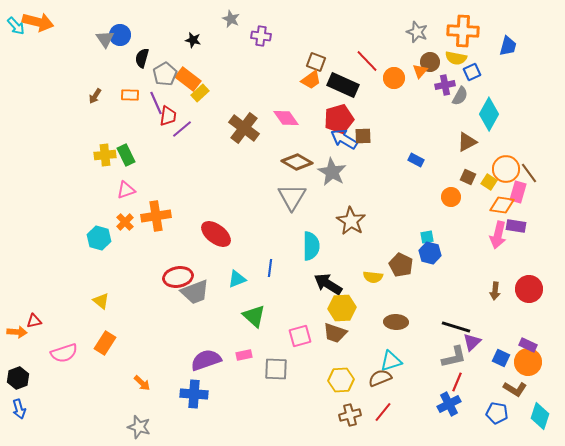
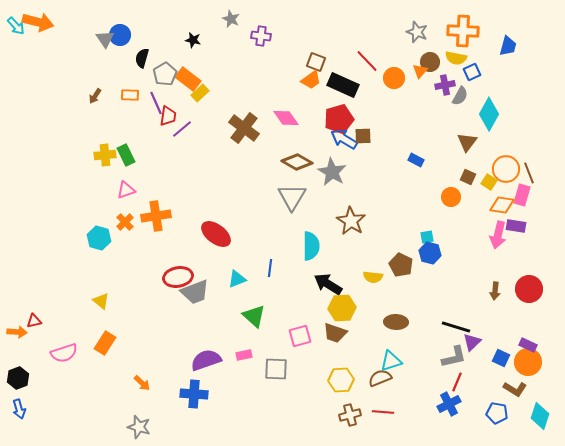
brown triangle at (467, 142): rotated 25 degrees counterclockwise
brown line at (529, 173): rotated 15 degrees clockwise
pink rectangle at (518, 192): moved 4 px right, 3 px down
red line at (383, 412): rotated 55 degrees clockwise
